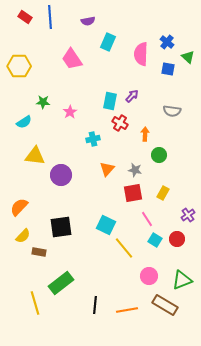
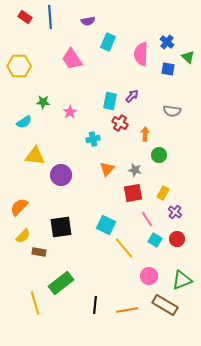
purple cross at (188, 215): moved 13 px left, 3 px up; rotated 16 degrees counterclockwise
